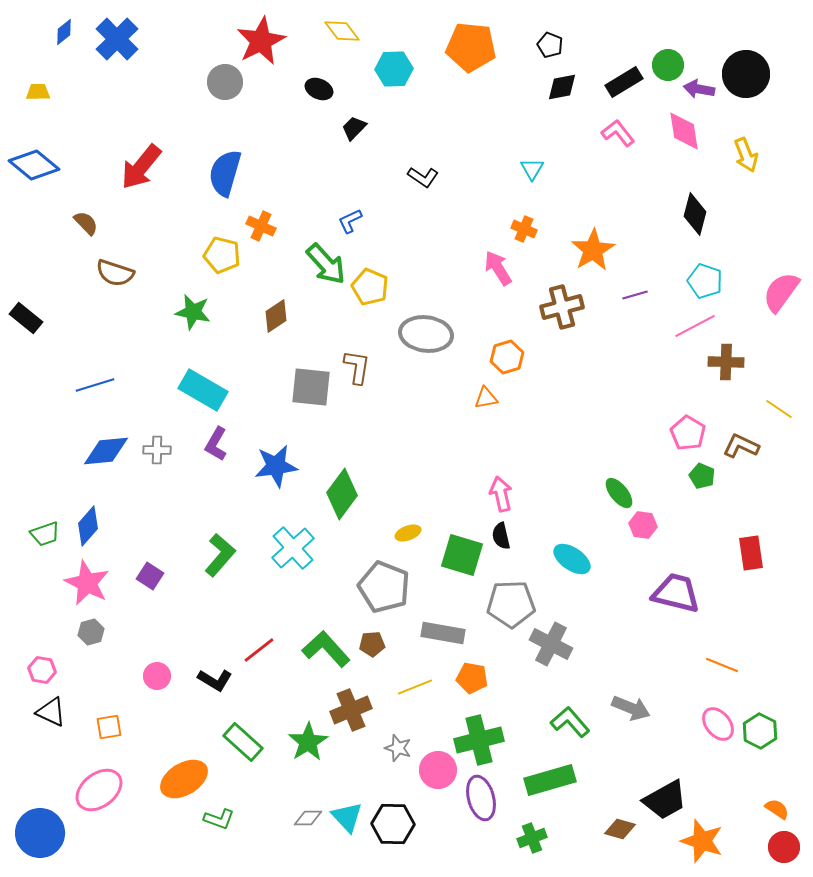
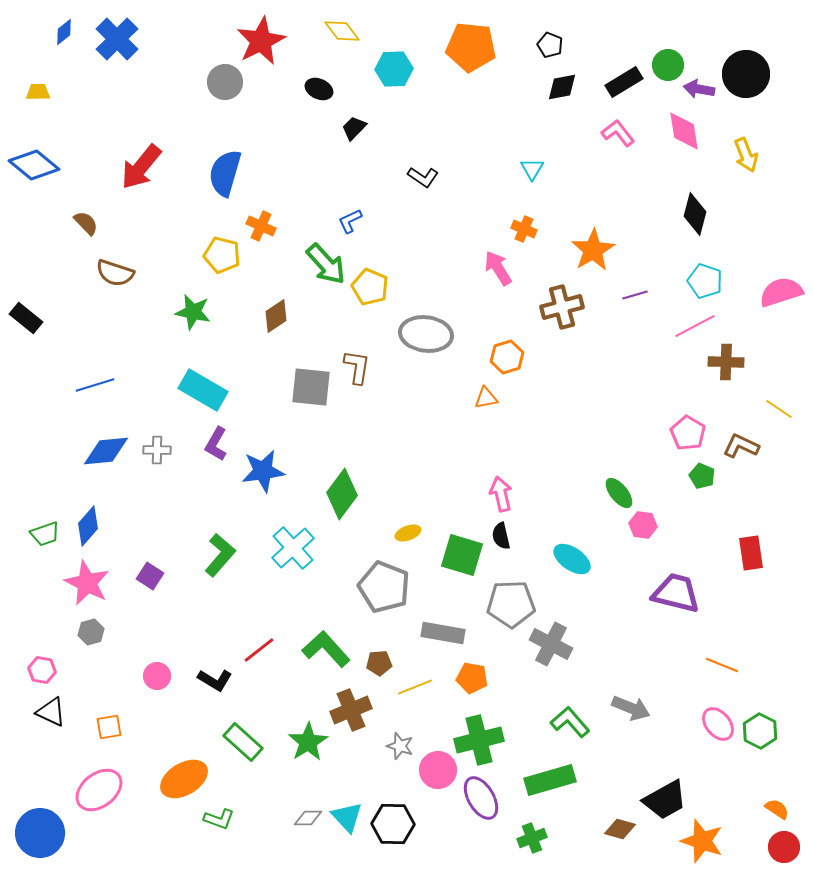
pink semicircle at (781, 292): rotated 36 degrees clockwise
blue star at (276, 466): moved 13 px left, 5 px down
brown pentagon at (372, 644): moved 7 px right, 19 px down
gray star at (398, 748): moved 2 px right, 2 px up
purple ellipse at (481, 798): rotated 15 degrees counterclockwise
